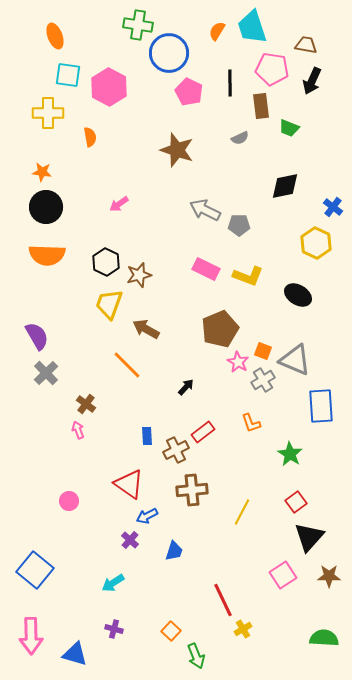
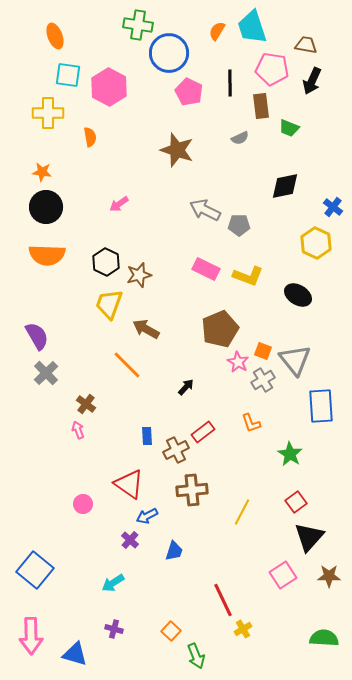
gray triangle at (295, 360): rotated 28 degrees clockwise
pink circle at (69, 501): moved 14 px right, 3 px down
